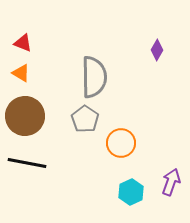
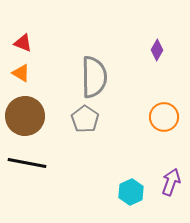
orange circle: moved 43 px right, 26 px up
